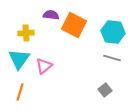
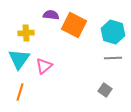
cyan hexagon: rotated 10 degrees clockwise
gray line: moved 1 px right; rotated 18 degrees counterclockwise
gray square: rotated 16 degrees counterclockwise
